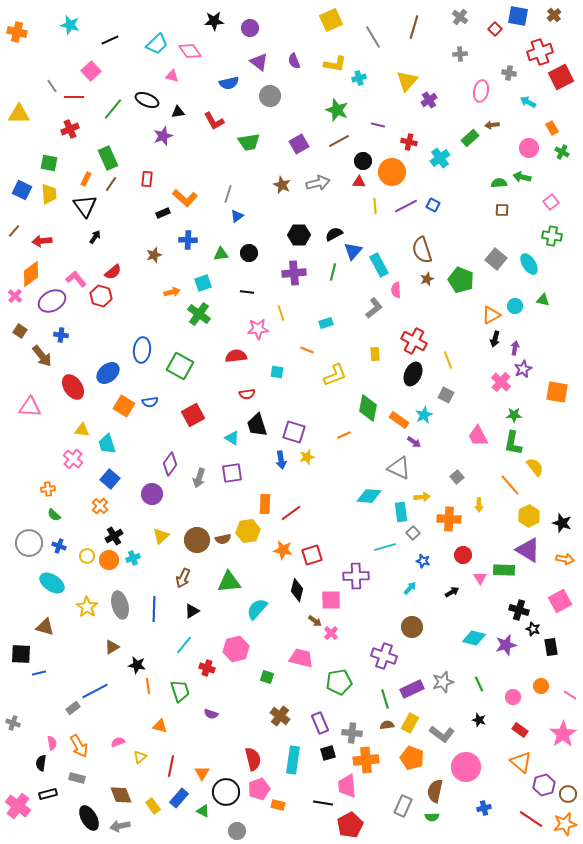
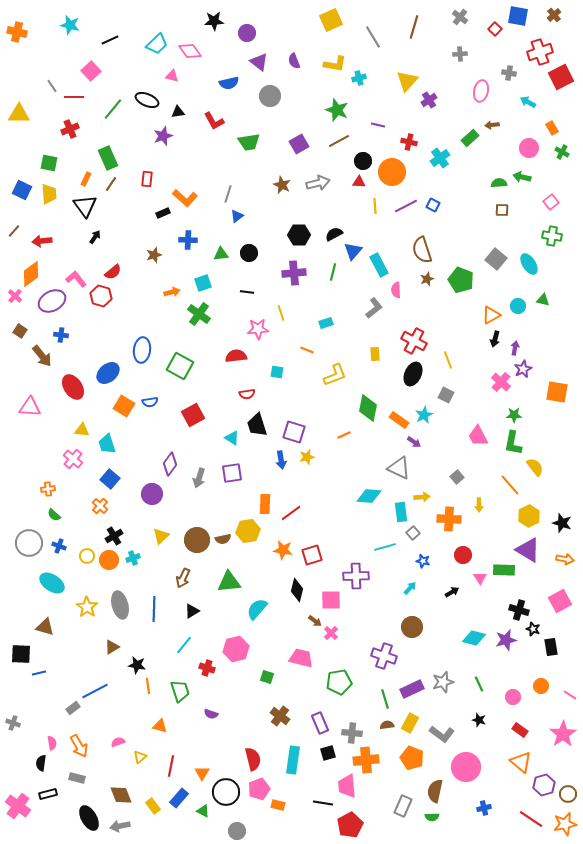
purple circle at (250, 28): moved 3 px left, 5 px down
cyan circle at (515, 306): moved 3 px right
purple star at (506, 645): moved 5 px up
